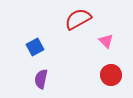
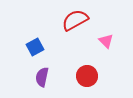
red semicircle: moved 3 px left, 1 px down
red circle: moved 24 px left, 1 px down
purple semicircle: moved 1 px right, 2 px up
